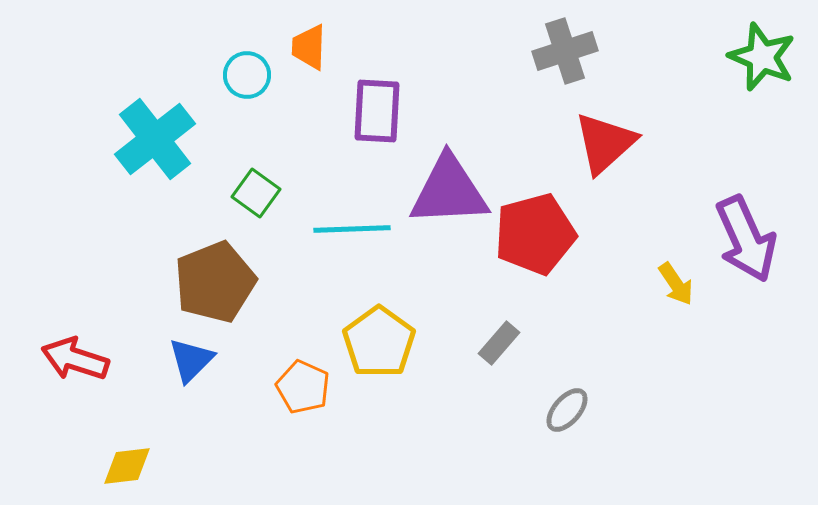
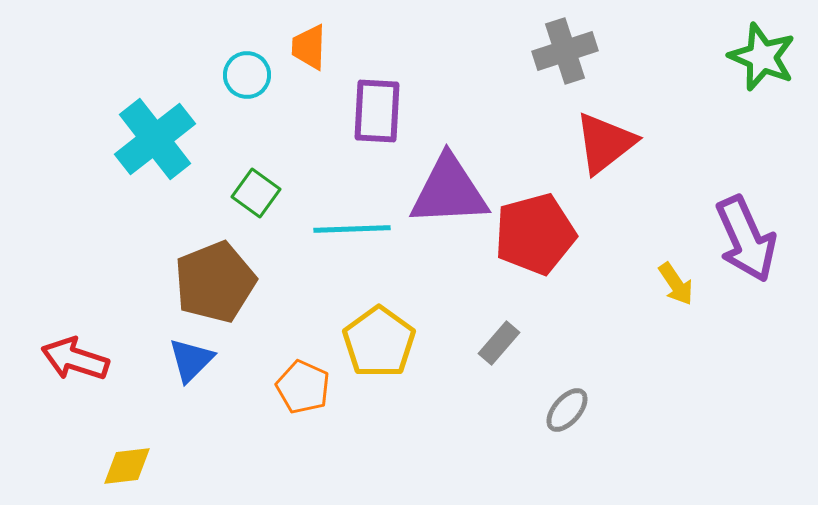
red triangle: rotated 4 degrees clockwise
